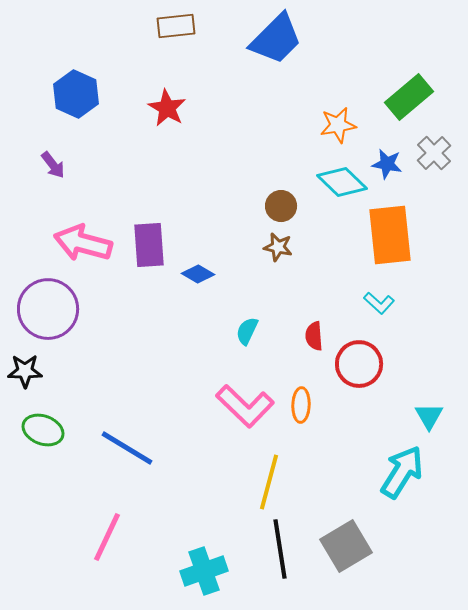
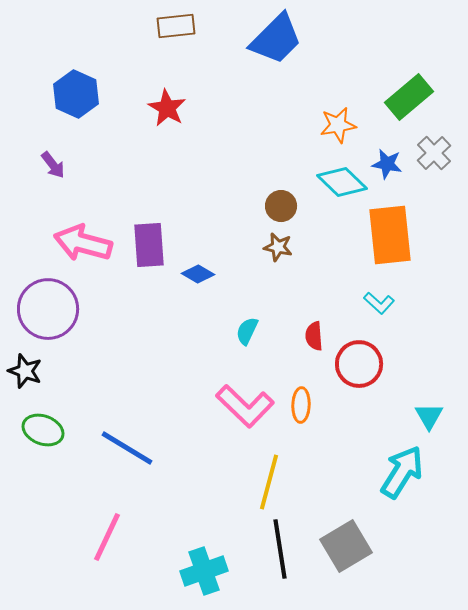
black star: rotated 20 degrees clockwise
